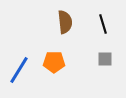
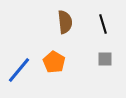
orange pentagon: rotated 30 degrees clockwise
blue line: rotated 8 degrees clockwise
